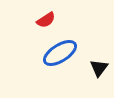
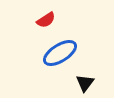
black triangle: moved 14 px left, 15 px down
